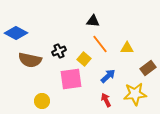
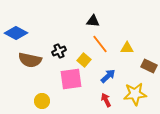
yellow square: moved 1 px down
brown rectangle: moved 1 px right, 2 px up; rotated 63 degrees clockwise
